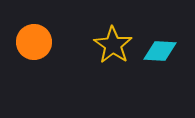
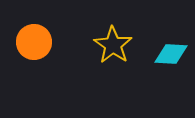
cyan diamond: moved 11 px right, 3 px down
